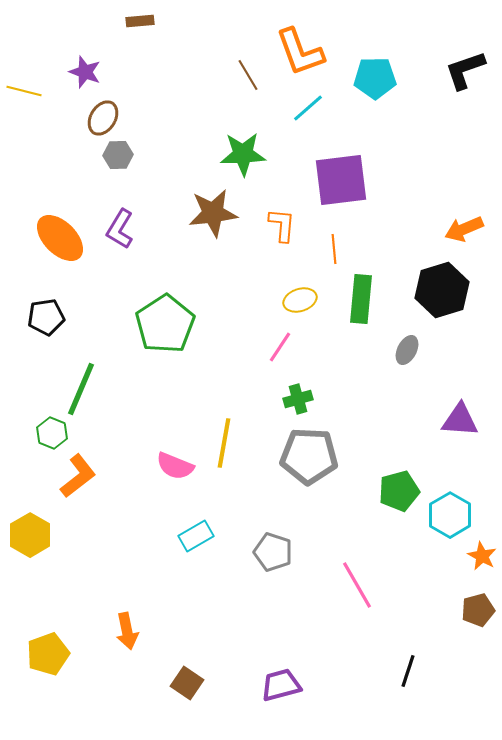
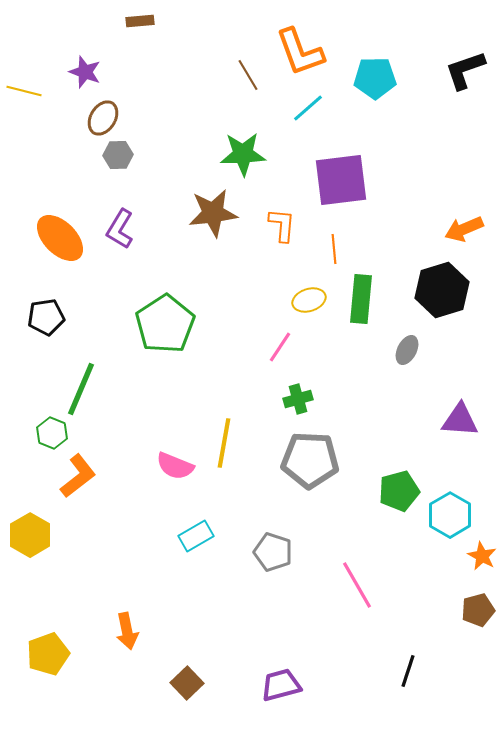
yellow ellipse at (300, 300): moved 9 px right
gray pentagon at (309, 456): moved 1 px right, 4 px down
brown square at (187, 683): rotated 12 degrees clockwise
